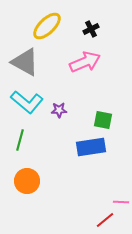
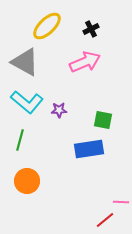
blue rectangle: moved 2 px left, 2 px down
